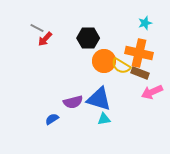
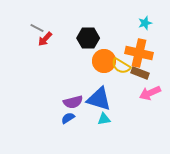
pink arrow: moved 2 px left, 1 px down
blue semicircle: moved 16 px right, 1 px up
